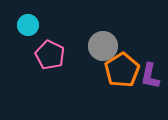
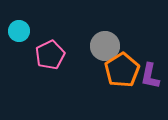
cyan circle: moved 9 px left, 6 px down
gray circle: moved 2 px right
pink pentagon: rotated 20 degrees clockwise
